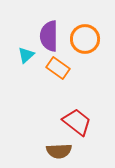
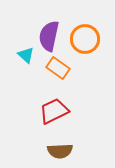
purple semicircle: rotated 12 degrees clockwise
cyan triangle: rotated 36 degrees counterclockwise
red trapezoid: moved 23 px left, 11 px up; rotated 64 degrees counterclockwise
brown semicircle: moved 1 px right
